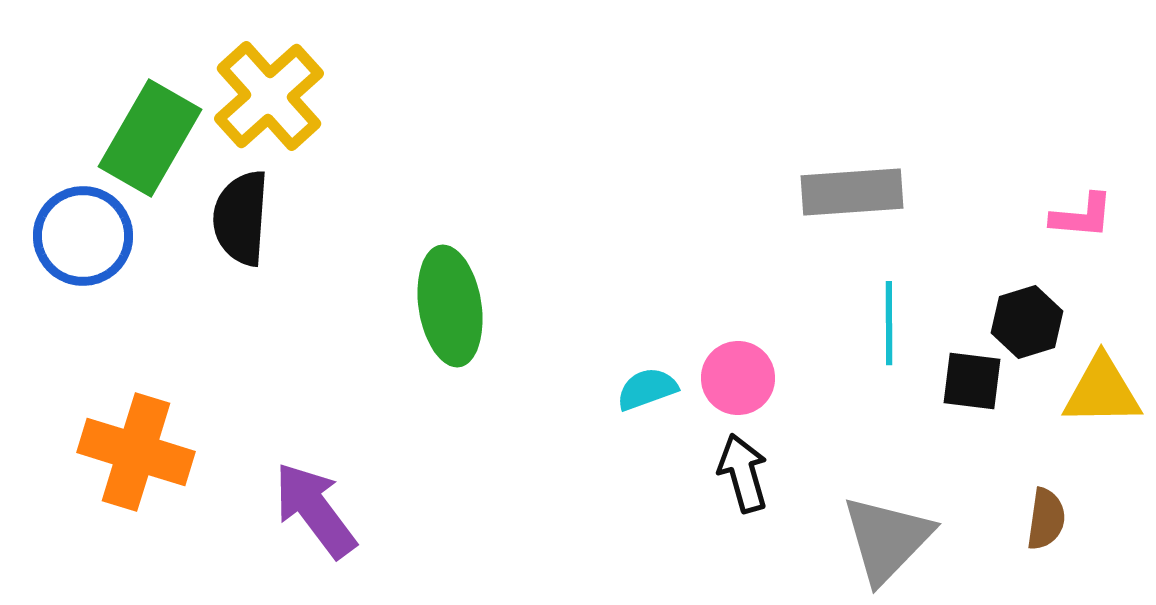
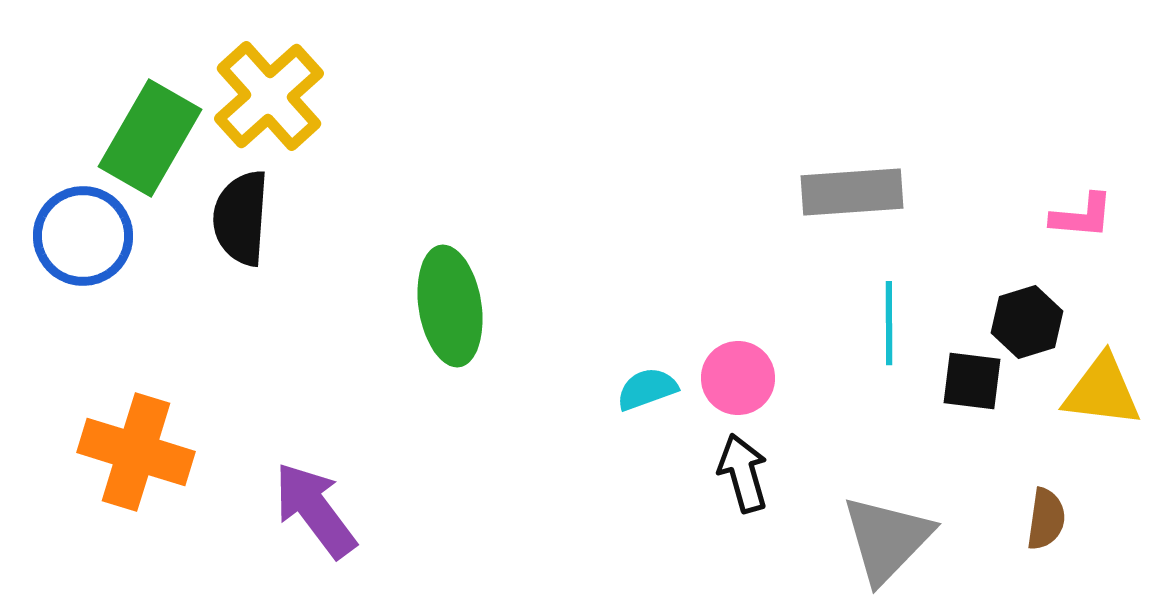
yellow triangle: rotated 8 degrees clockwise
